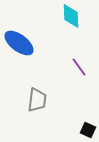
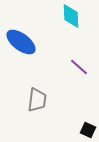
blue ellipse: moved 2 px right, 1 px up
purple line: rotated 12 degrees counterclockwise
